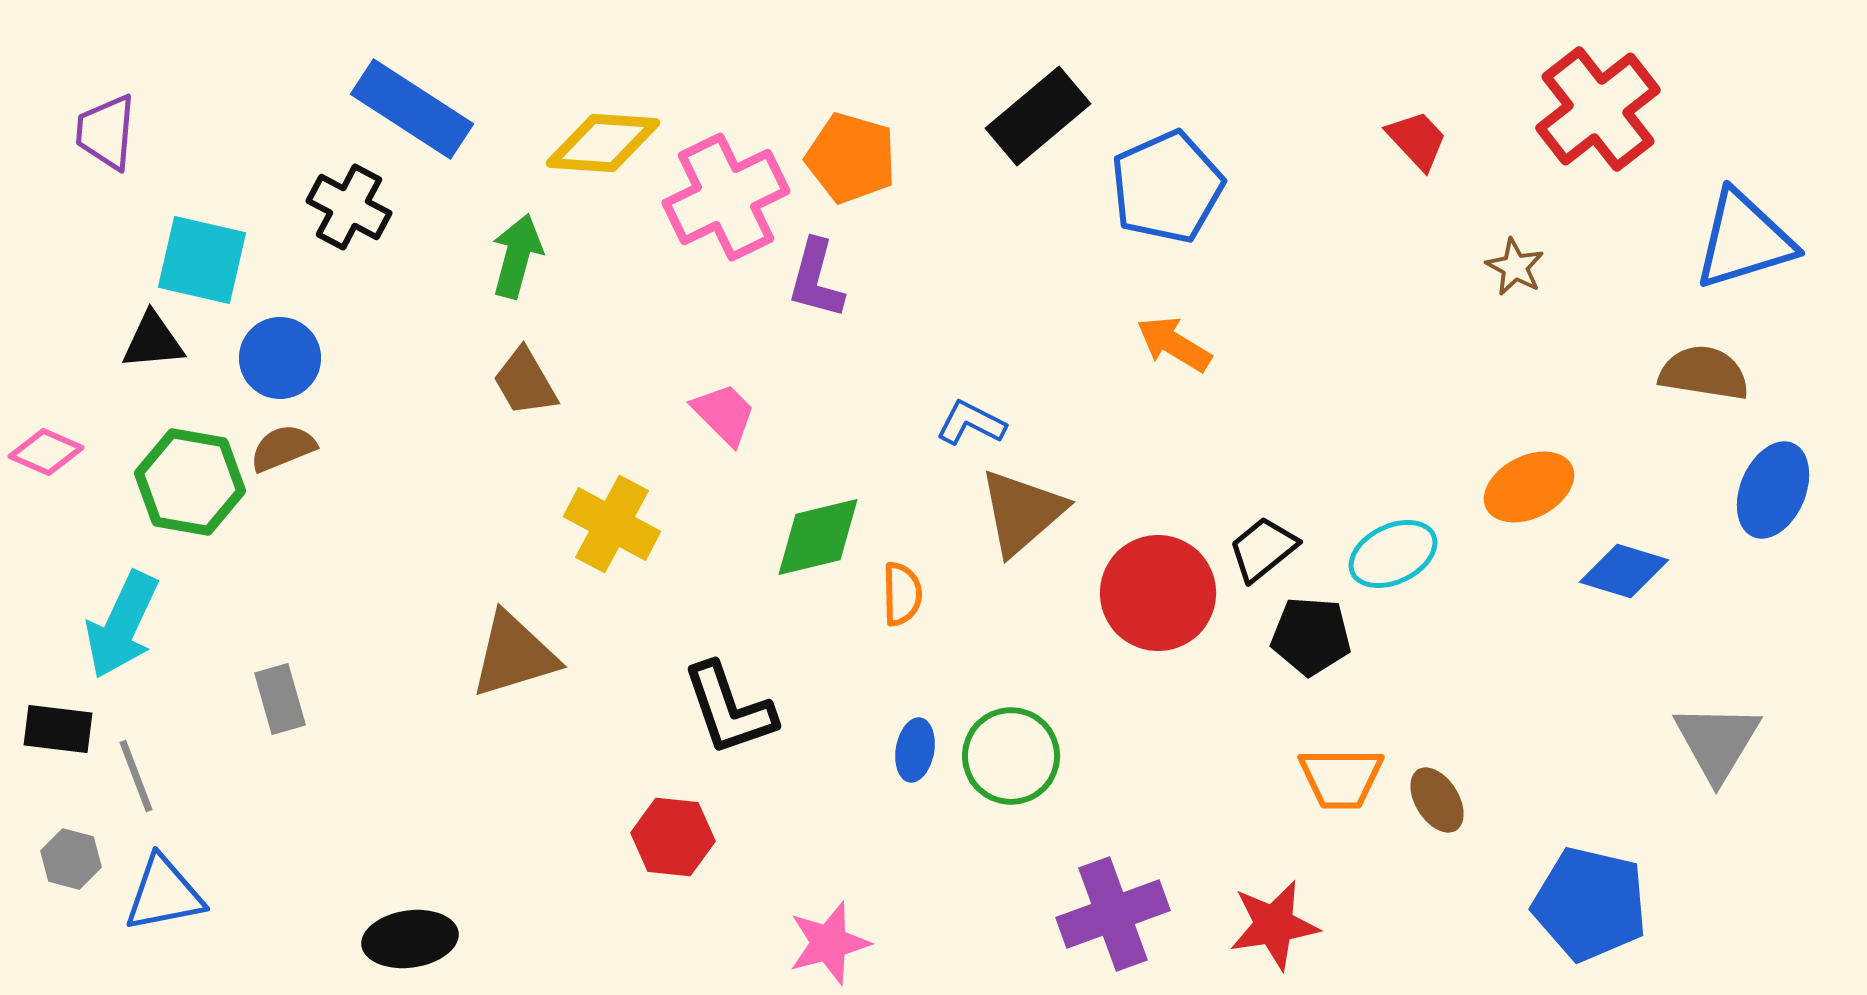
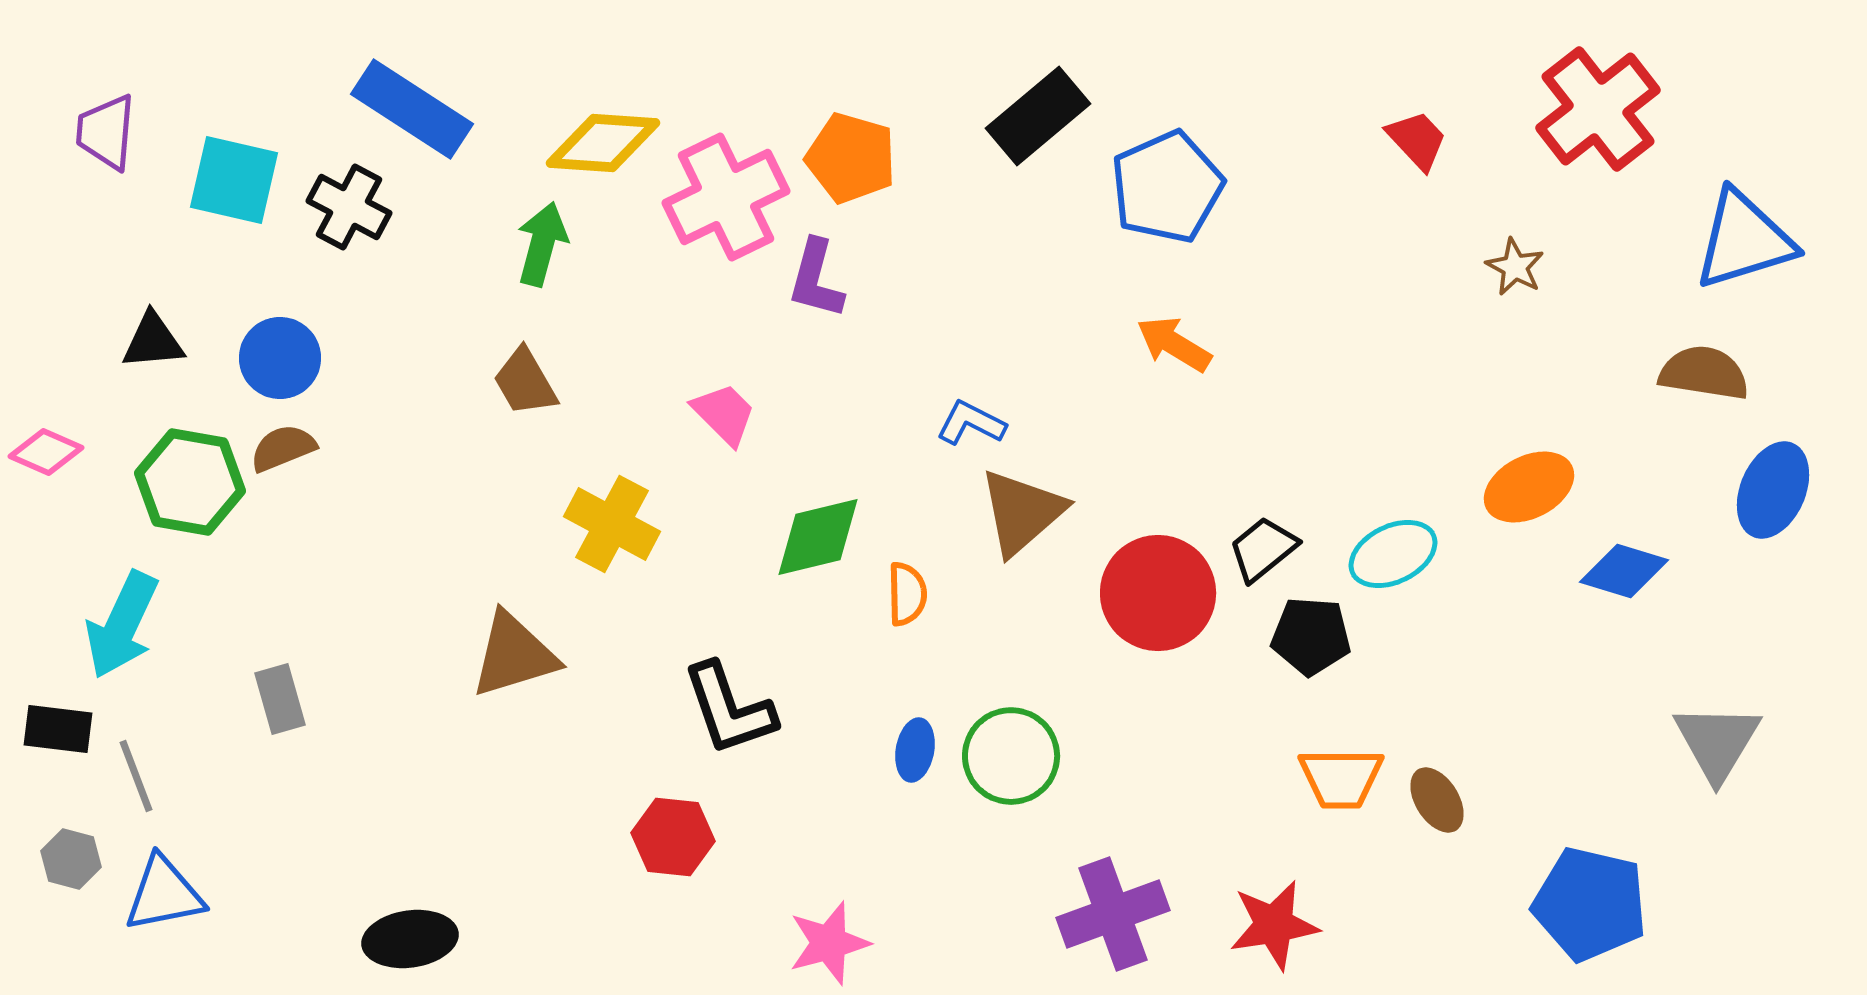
green arrow at (517, 256): moved 25 px right, 12 px up
cyan square at (202, 260): moved 32 px right, 80 px up
orange semicircle at (902, 594): moved 5 px right
